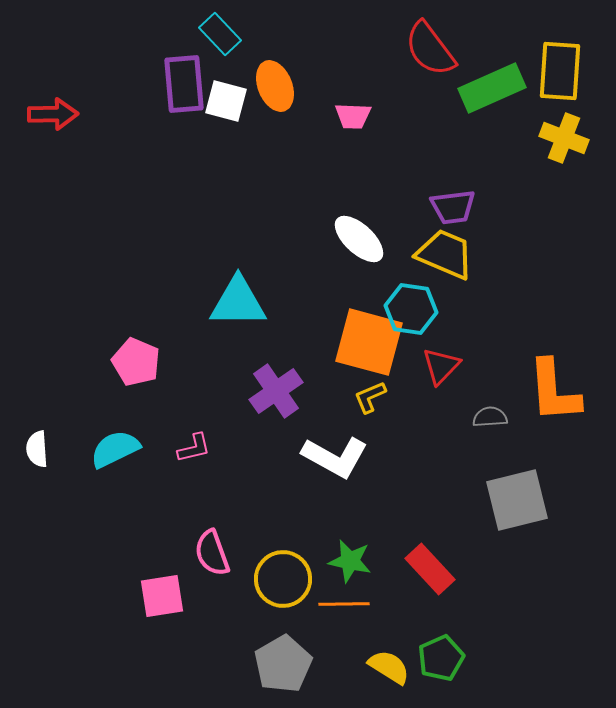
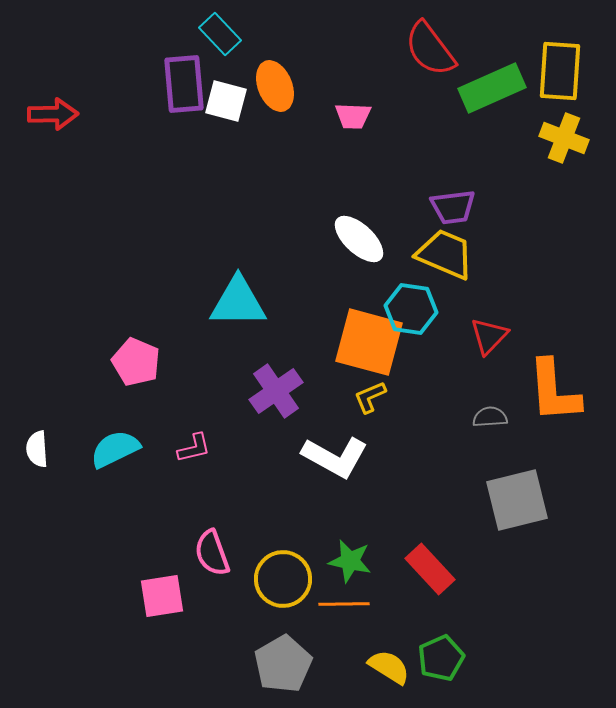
red triangle: moved 48 px right, 30 px up
